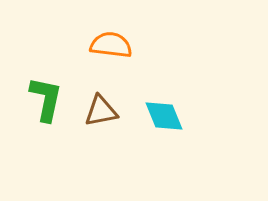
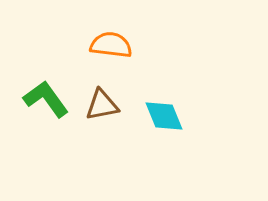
green L-shape: rotated 48 degrees counterclockwise
brown triangle: moved 1 px right, 6 px up
